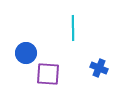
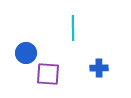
blue cross: rotated 24 degrees counterclockwise
